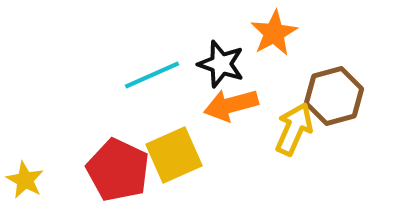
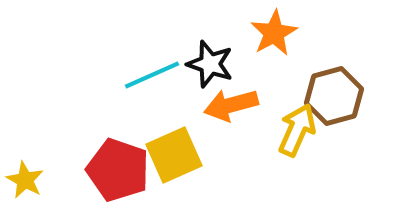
black star: moved 11 px left
yellow arrow: moved 3 px right, 1 px down
red pentagon: rotated 6 degrees counterclockwise
